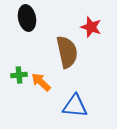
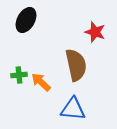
black ellipse: moved 1 px left, 2 px down; rotated 40 degrees clockwise
red star: moved 4 px right, 5 px down
brown semicircle: moved 9 px right, 13 px down
blue triangle: moved 2 px left, 3 px down
